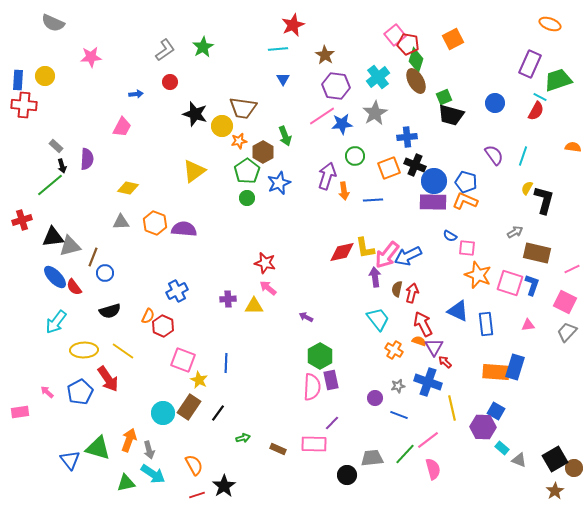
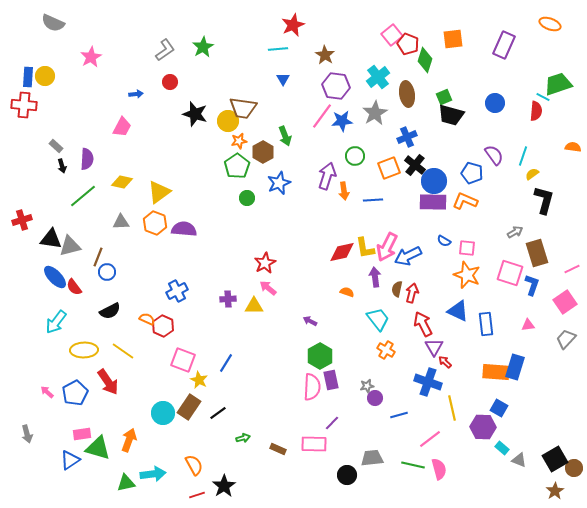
pink square at (395, 35): moved 3 px left
orange square at (453, 39): rotated 20 degrees clockwise
red pentagon at (408, 44): rotated 10 degrees clockwise
pink star at (91, 57): rotated 25 degrees counterclockwise
green diamond at (416, 60): moved 9 px right
purple rectangle at (530, 64): moved 26 px left, 19 px up
blue rectangle at (18, 80): moved 10 px right, 3 px up
green trapezoid at (558, 80): moved 4 px down
brown ellipse at (416, 81): moved 9 px left, 13 px down; rotated 20 degrees clockwise
cyan line at (540, 97): moved 3 px right
red semicircle at (536, 111): rotated 24 degrees counterclockwise
pink line at (322, 116): rotated 20 degrees counterclockwise
blue star at (342, 124): moved 3 px up
yellow circle at (222, 126): moved 6 px right, 5 px up
blue cross at (407, 137): rotated 18 degrees counterclockwise
black cross at (415, 165): rotated 15 degrees clockwise
yellow triangle at (194, 171): moved 35 px left, 21 px down
green pentagon at (247, 171): moved 10 px left, 5 px up
blue pentagon at (466, 182): moved 6 px right, 9 px up
green line at (50, 185): moved 33 px right, 11 px down
yellow diamond at (128, 188): moved 6 px left, 6 px up
yellow semicircle at (527, 188): moved 5 px right, 14 px up; rotated 24 degrees clockwise
blue semicircle at (450, 236): moved 6 px left, 5 px down
black triangle at (53, 237): moved 2 px left, 2 px down; rotated 15 degrees clockwise
brown rectangle at (537, 253): rotated 60 degrees clockwise
pink arrow at (387, 255): moved 8 px up; rotated 12 degrees counterclockwise
brown line at (93, 257): moved 5 px right
red star at (265, 263): rotated 30 degrees clockwise
blue circle at (105, 273): moved 2 px right, 1 px up
orange star at (478, 275): moved 11 px left
pink square at (510, 283): moved 10 px up
pink square at (565, 302): rotated 30 degrees clockwise
black semicircle at (110, 311): rotated 10 degrees counterclockwise
orange semicircle at (148, 316): moved 1 px left, 3 px down; rotated 91 degrees counterclockwise
purple arrow at (306, 317): moved 4 px right, 4 px down
gray trapezoid at (567, 332): moved 1 px left, 7 px down
orange semicircle at (419, 341): moved 72 px left, 49 px up
orange cross at (394, 350): moved 8 px left
blue line at (226, 363): rotated 30 degrees clockwise
red arrow at (108, 379): moved 3 px down
gray star at (398, 386): moved 31 px left
blue pentagon at (80, 392): moved 5 px left, 1 px down
blue square at (496, 411): moved 3 px right, 3 px up
pink rectangle at (20, 412): moved 62 px right, 22 px down
black line at (218, 413): rotated 18 degrees clockwise
blue line at (399, 415): rotated 36 degrees counterclockwise
pink line at (428, 440): moved 2 px right, 1 px up
gray arrow at (149, 450): moved 122 px left, 16 px up
green line at (405, 454): moved 8 px right, 11 px down; rotated 60 degrees clockwise
blue triangle at (70, 460): rotated 35 degrees clockwise
pink semicircle at (433, 469): moved 6 px right
cyan arrow at (153, 474): rotated 40 degrees counterclockwise
